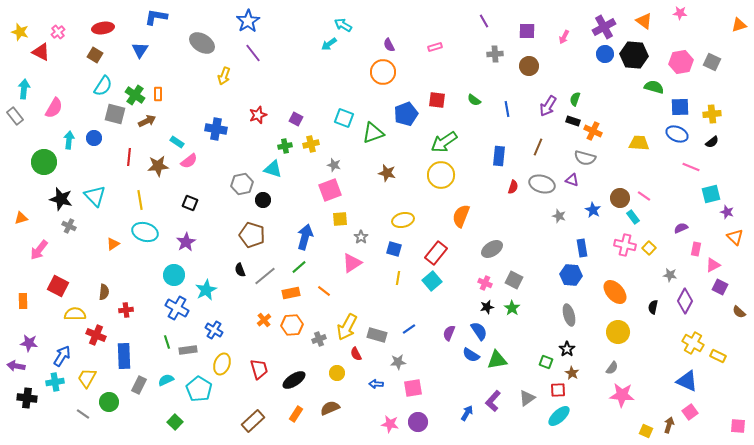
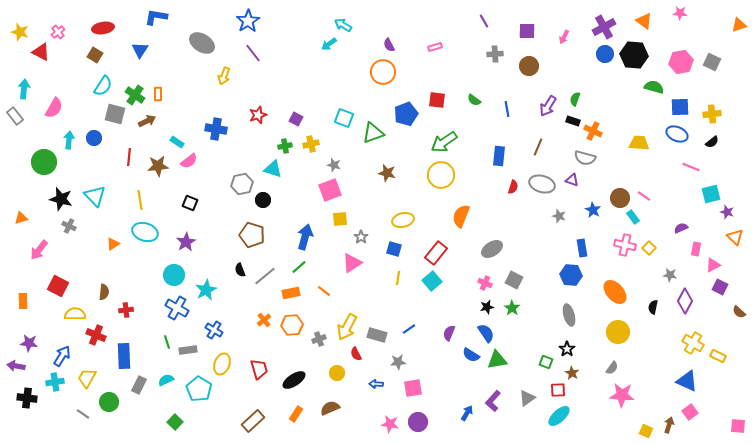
blue semicircle at (479, 331): moved 7 px right, 2 px down
